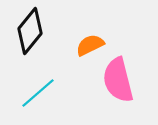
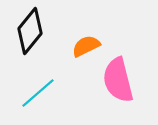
orange semicircle: moved 4 px left, 1 px down
